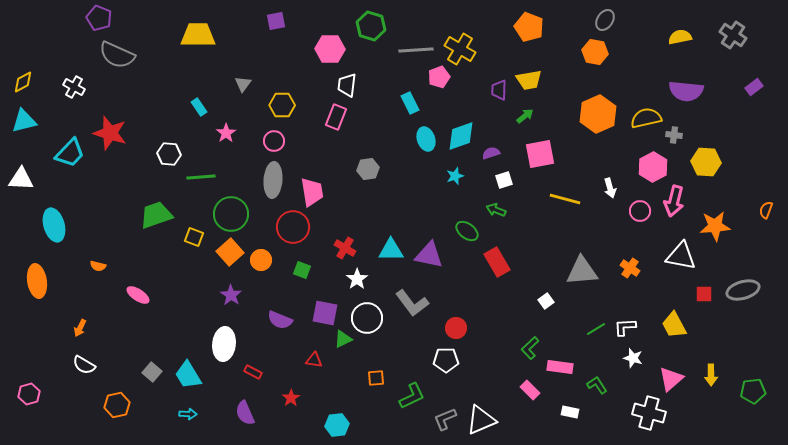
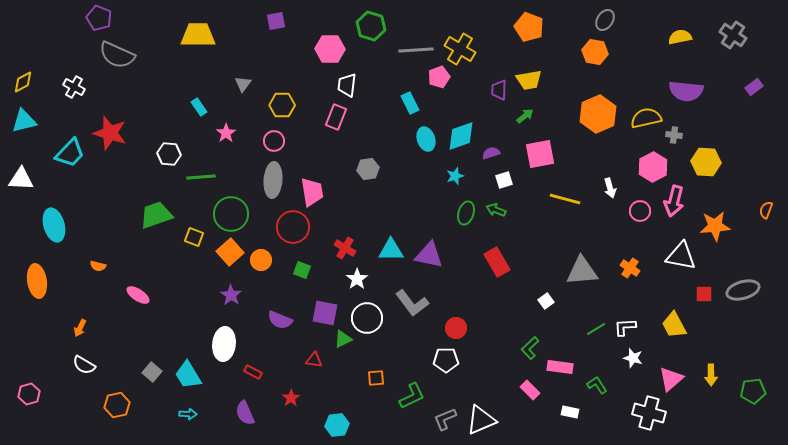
green ellipse at (467, 231): moved 1 px left, 18 px up; rotated 70 degrees clockwise
